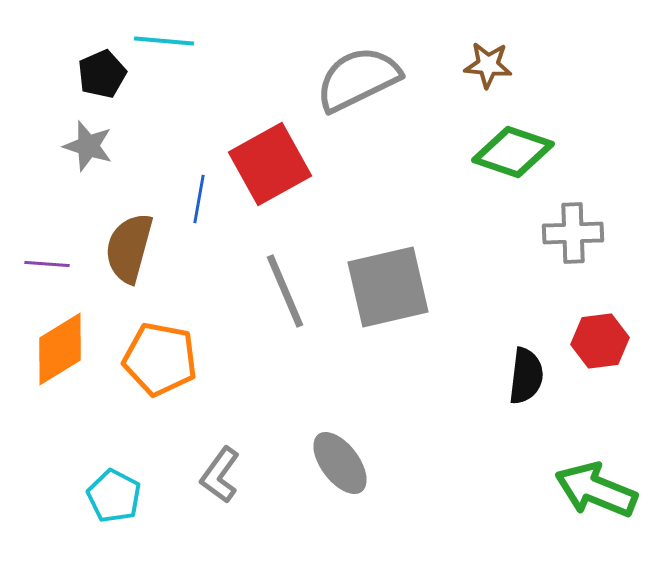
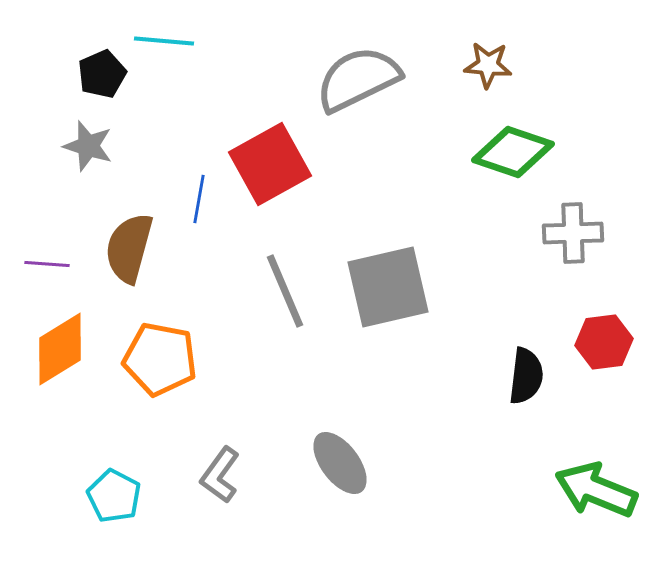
red hexagon: moved 4 px right, 1 px down
